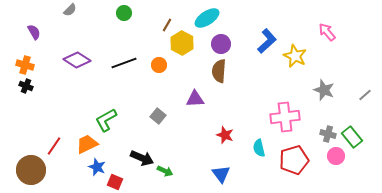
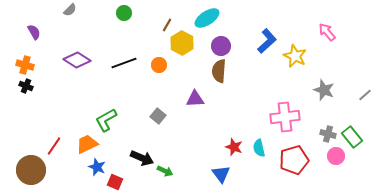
purple circle: moved 2 px down
red star: moved 9 px right, 12 px down
